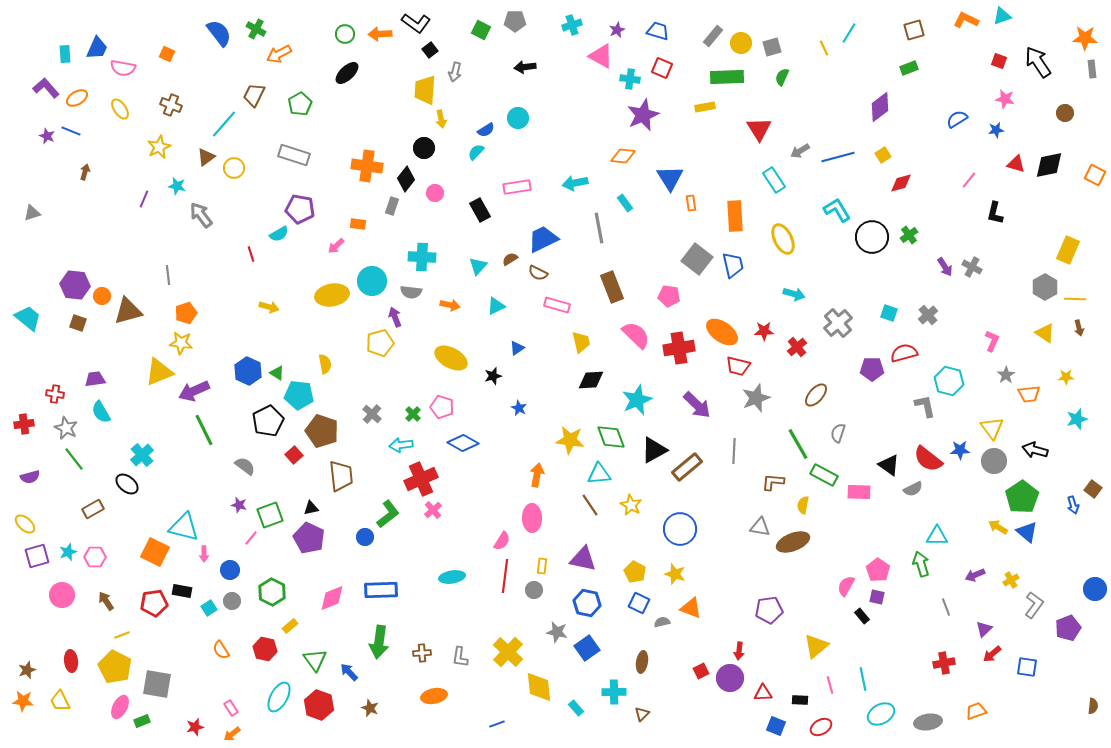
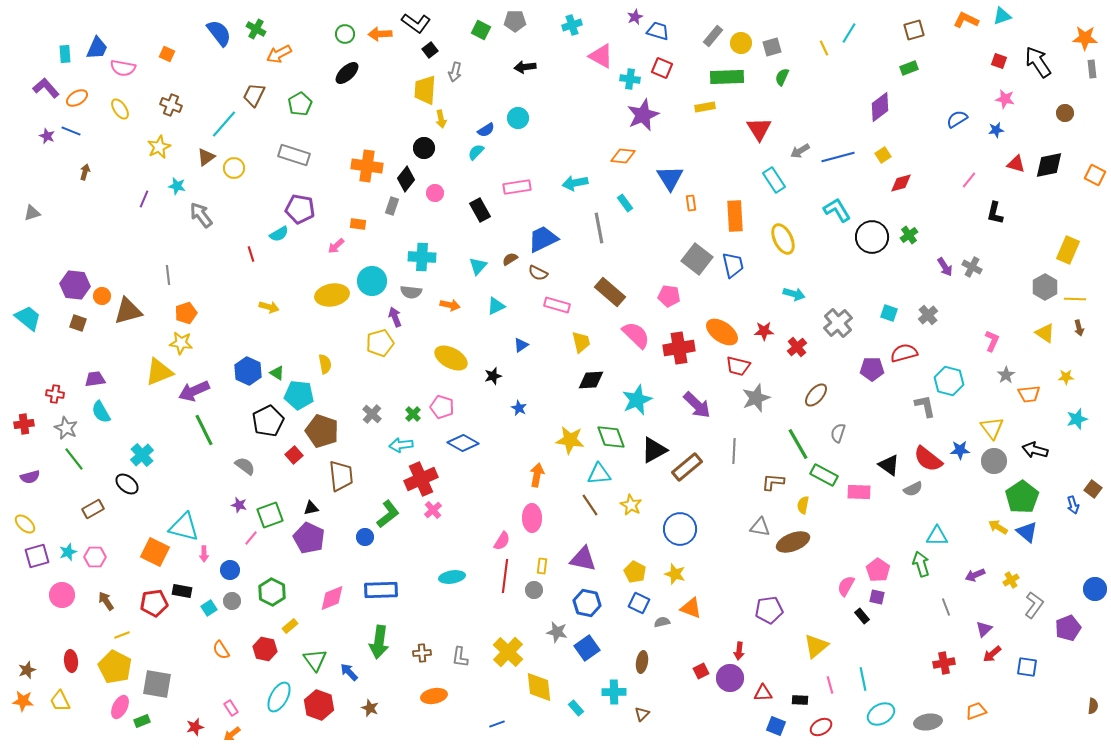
purple star at (617, 30): moved 18 px right, 13 px up
brown rectangle at (612, 287): moved 2 px left, 5 px down; rotated 28 degrees counterclockwise
blue triangle at (517, 348): moved 4 px right, 3 px up
